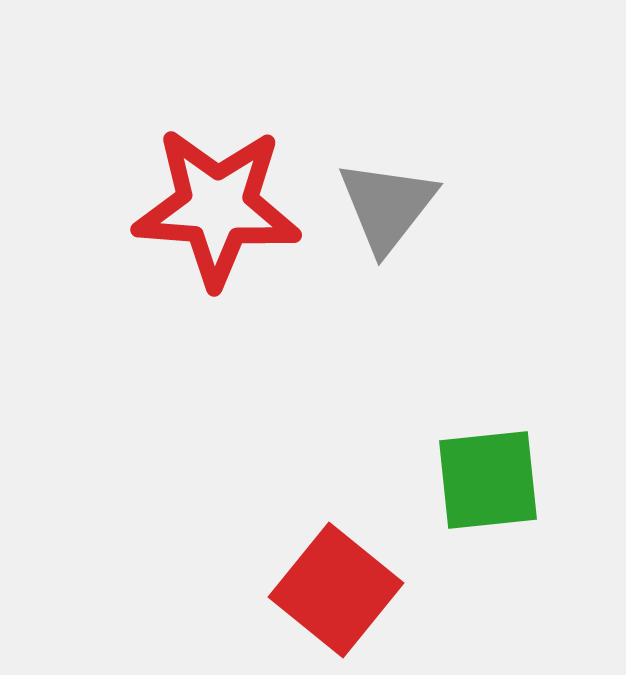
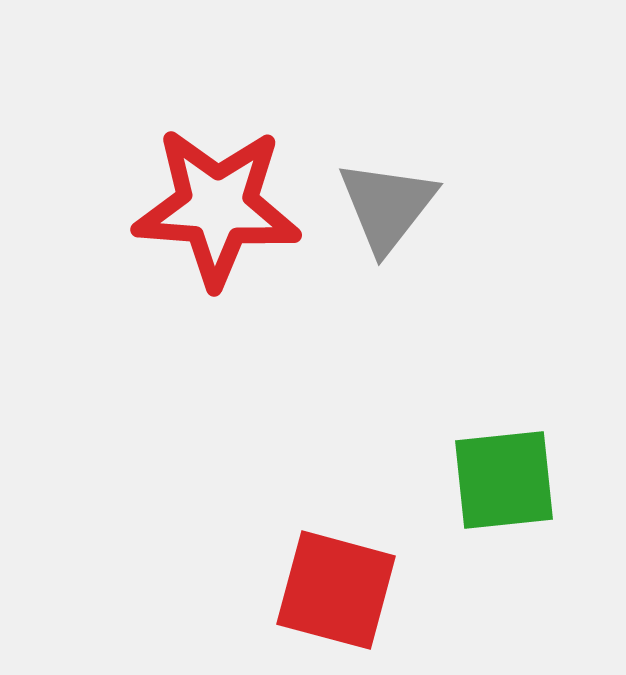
green square: moved 16 px right
red square: rotated 24 degrees counterclockwise
